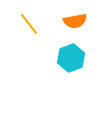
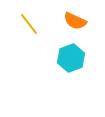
orange semicircle: rotated 35 degrees clockwise
